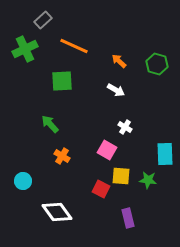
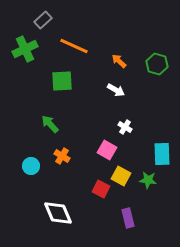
cyan rectangle: moved 3 px left
yellow square: rotated 24 degrees clockwise
cyan circle: moved 8 px right, 15 px up
white diamond: moved 1 px right, 1 px down; rotated 12 degrees clockwise
